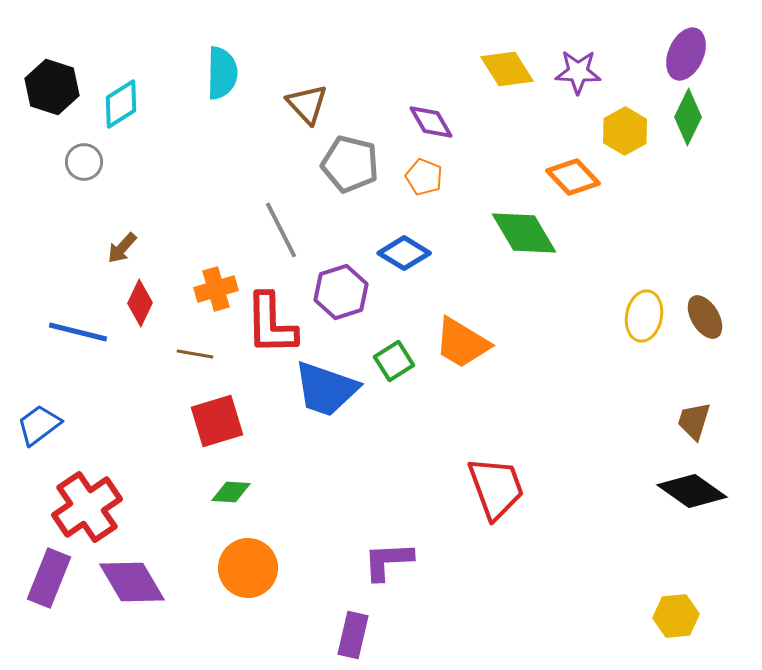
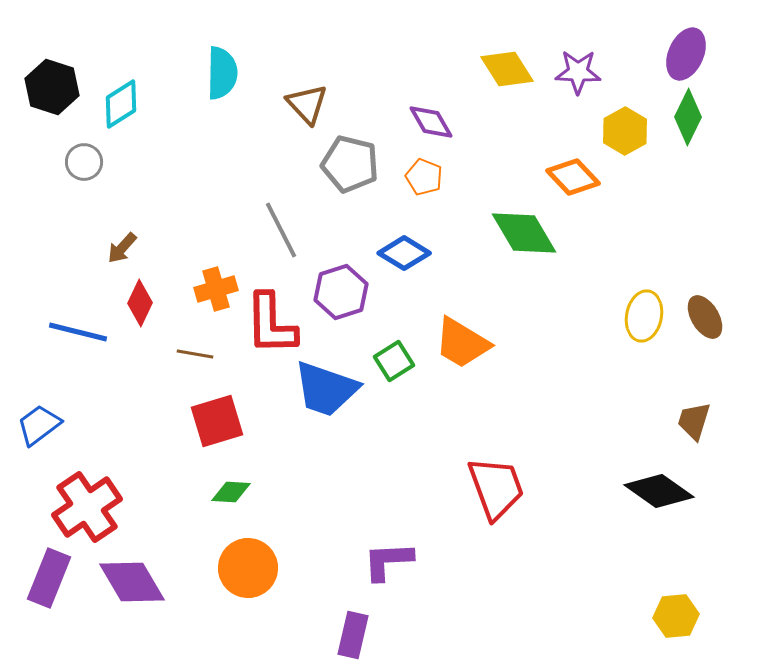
black diamond at (692, 491): moved 33 px left
